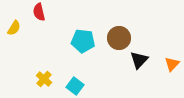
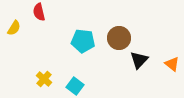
orange triangle: rotated 35 degrees counterclockwise
